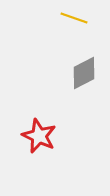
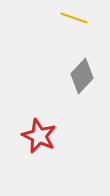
gray diamond: moved 2 px left, 3 px down; rotated 20 degrees counterclockwise
